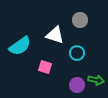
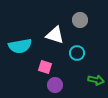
cyan semicircle: rotated 25 degrees clockwise
purple circle: moved 22 px left
